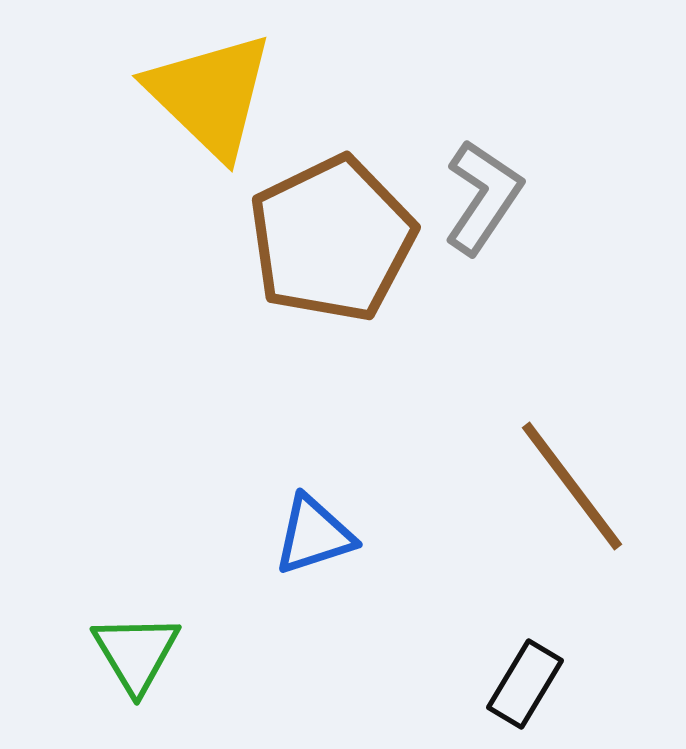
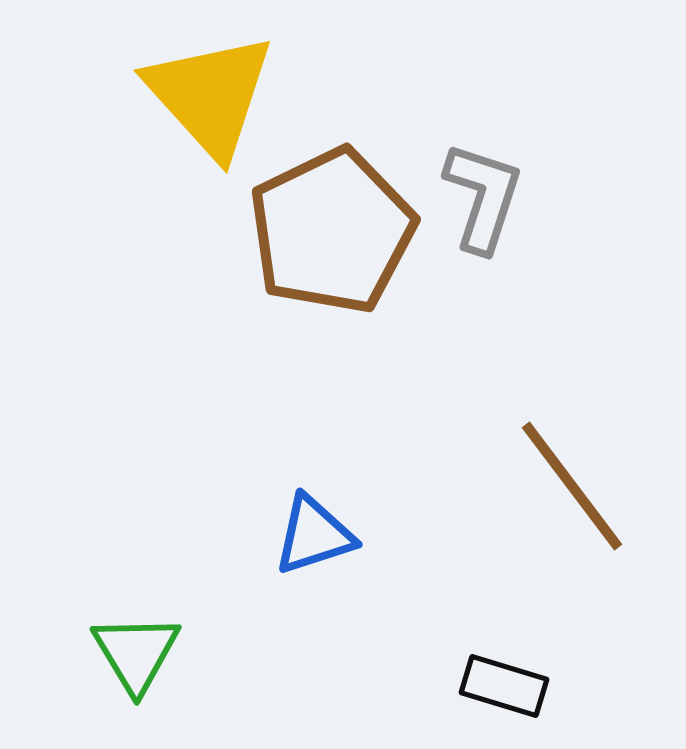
yellow triangle: rotated 4 degrees clockwise
gray L-shape: rotated 16 degrees counterclockwise
brown pentagon: moved 8 px up
black rectangle: moved 21 px left, 2 px down; rotated 76 degrees clockwise
